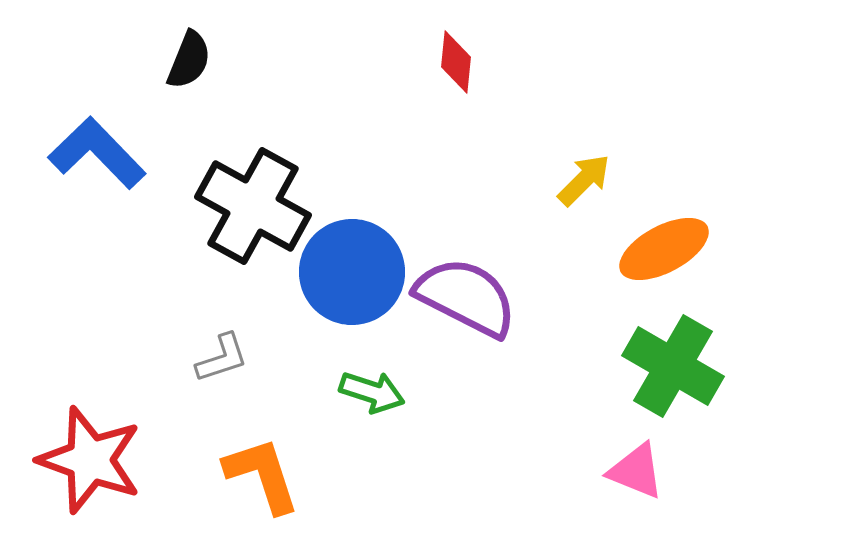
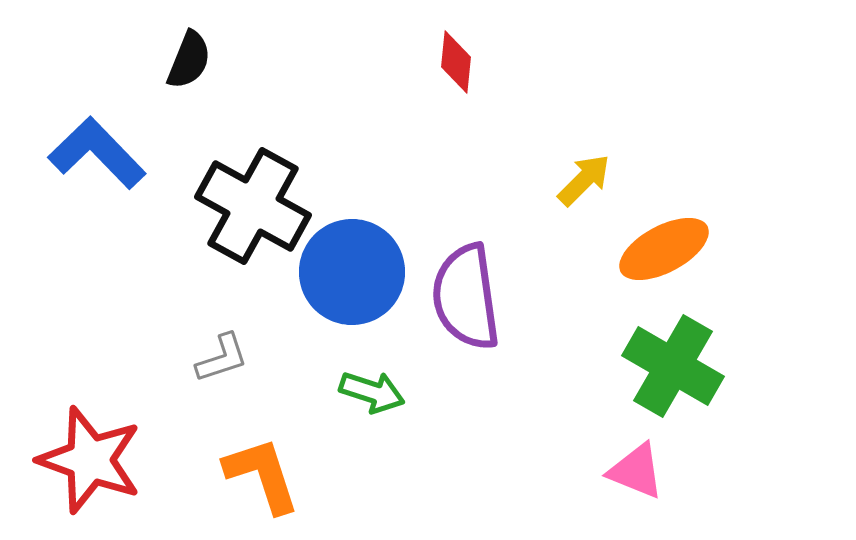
purple semicircle: rotated 125 degrees counterclockwise
